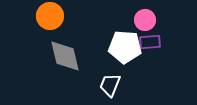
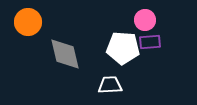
orange circle: moved 22 px left, 6 px down
white pentagon: moved 2 px left, 1 px down
gray diamond: moved 2 px up
white trapezoid: rotated 65 degrees clockwise
